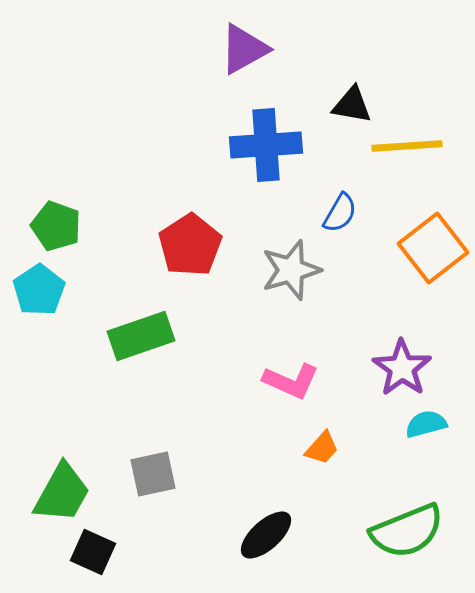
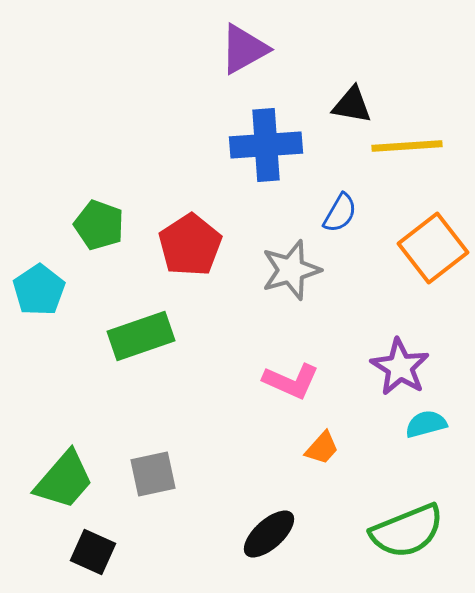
green pentagon: moved 43 px right, 1 px up
purple star: moved 2 px left, 1 px up; rotated 4 degrees counterclockwise
green trapezoid: moved 2 px right, 13 px up; rotated 12 degrees clockwise
black ellipse: moved 3 px right, 1 px up
